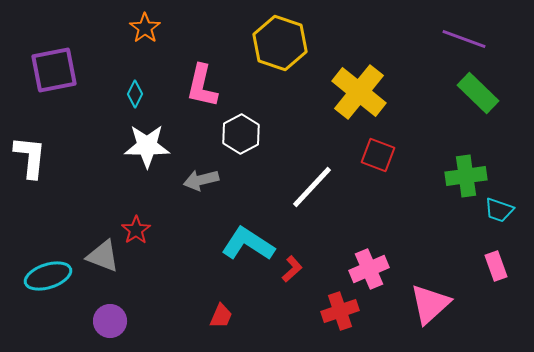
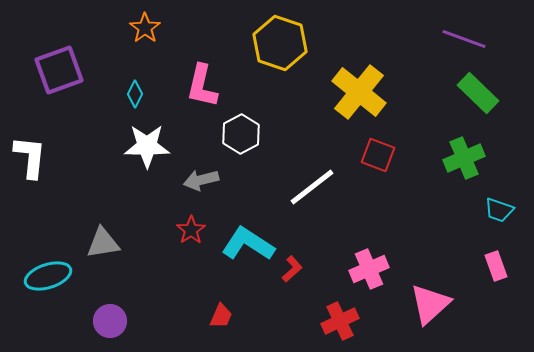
purple square: moved 5 px right; rotated 9 degrees counterclockwise
green cross: moved 2 px left, 18 px up; rotated 15 degrees counterclockwise
white line: rotated 9 degrees clockwise
red star: moved 55 px right
gray triangle: moved 13 px up; rotated 30 degrees counterclockwise
red cross: moved 10 px down; rotated 6 degrees counterclockwise
